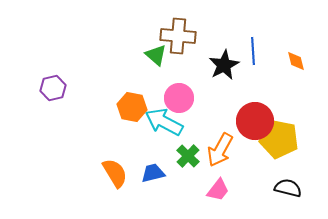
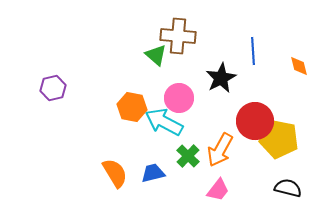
orange diamond: moved 3 px right, 5 px down
black star: moved 3 px left, 13 px down
